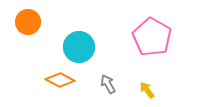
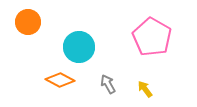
yellow arrow: moved 2 px left, 1 px up
